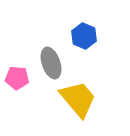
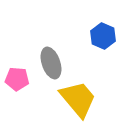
blue hexagon: moved 19 px right
pink pentagon: moved 1 px down
